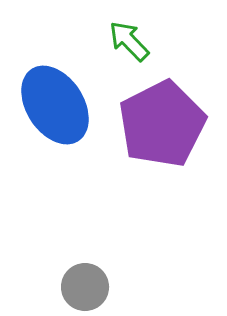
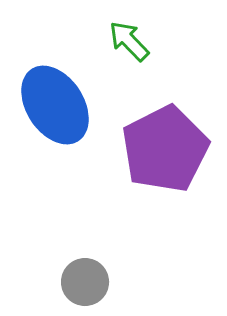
purple pentagon: moved 3 px right, 25 px down
gray circle: moved 5 px up
